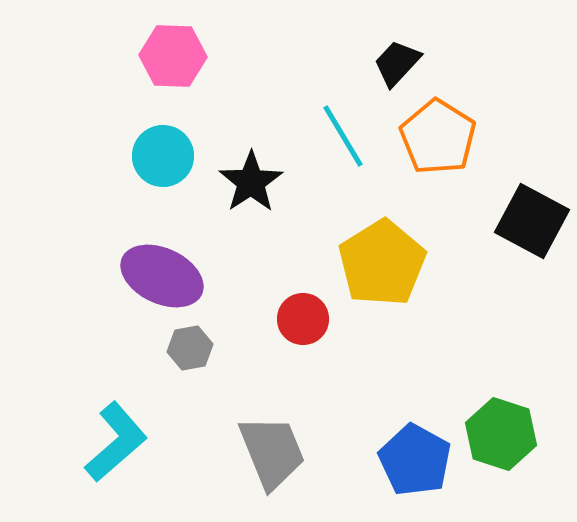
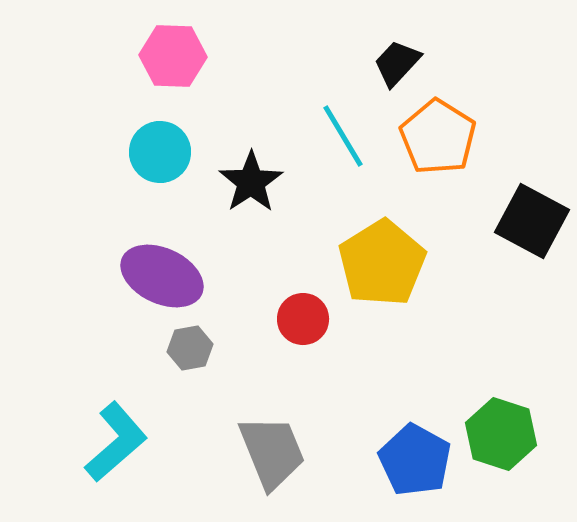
cyan circle: moved 3 px left, 4 px up
